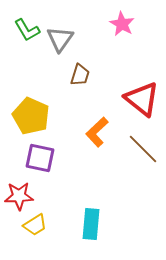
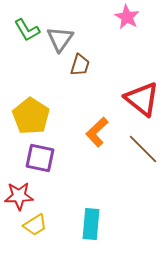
pink star: moved 5 px right, 7 px up
brown trapezoid: moved 10 px up
yellow pentagon: rotated 9 degrees clockwise
